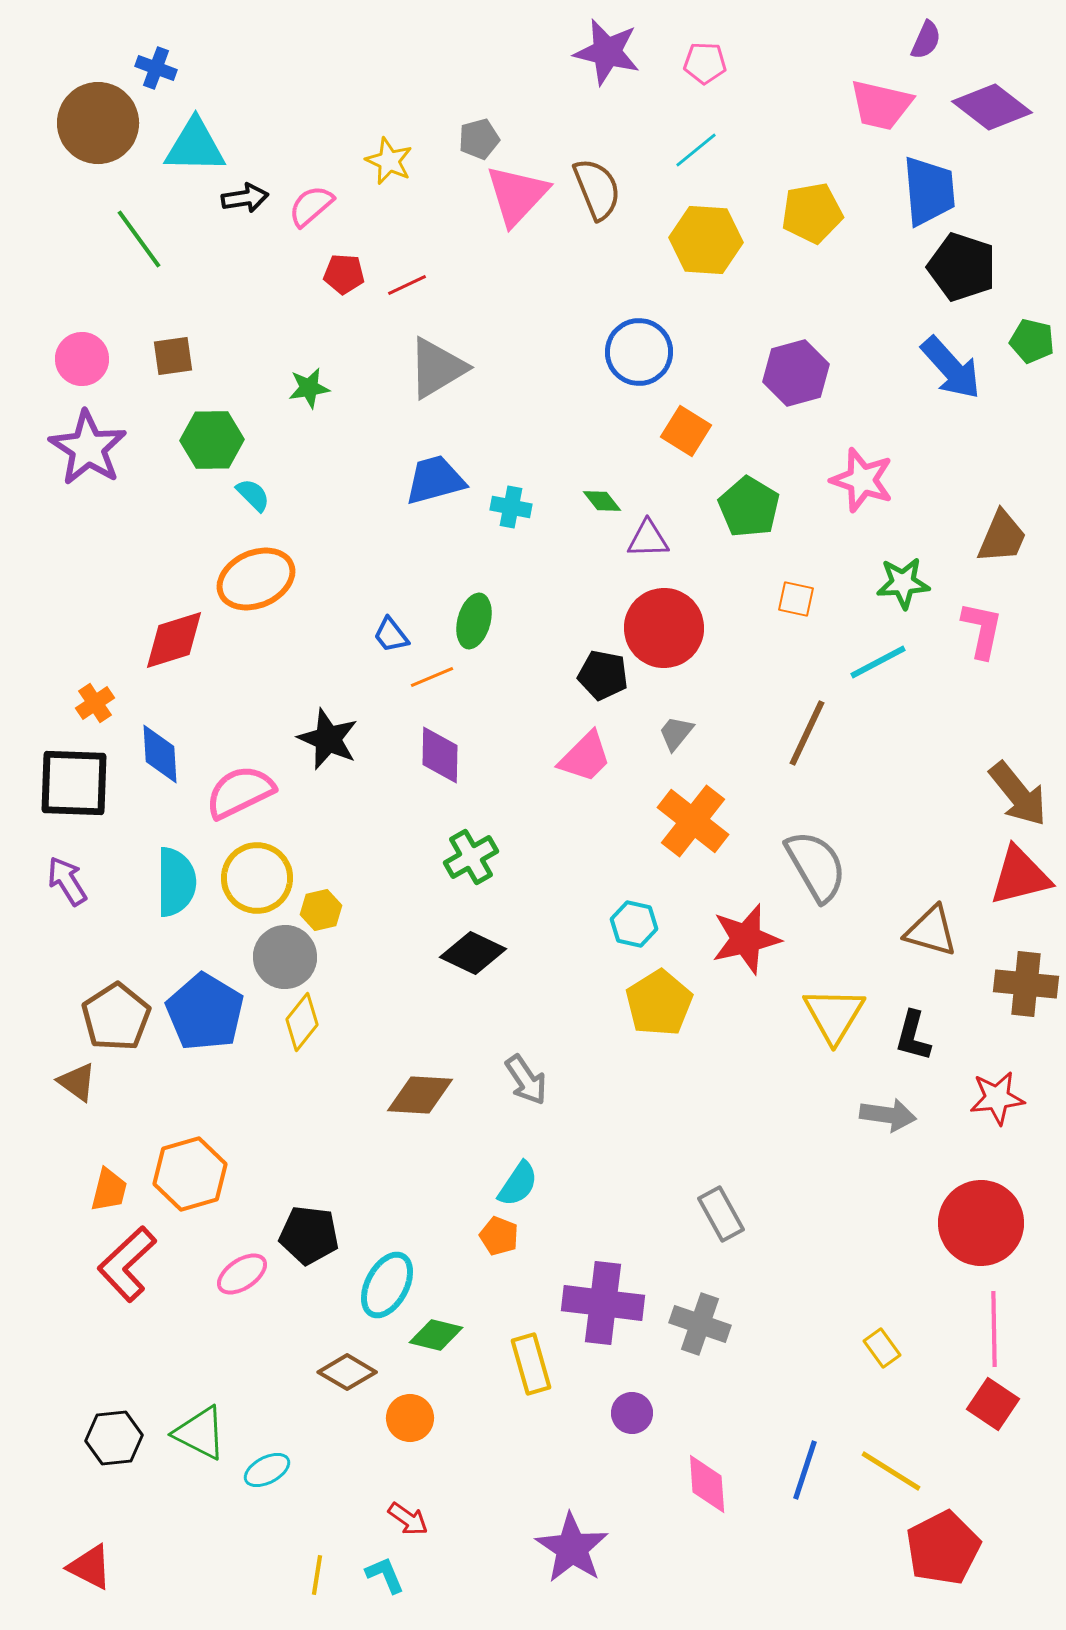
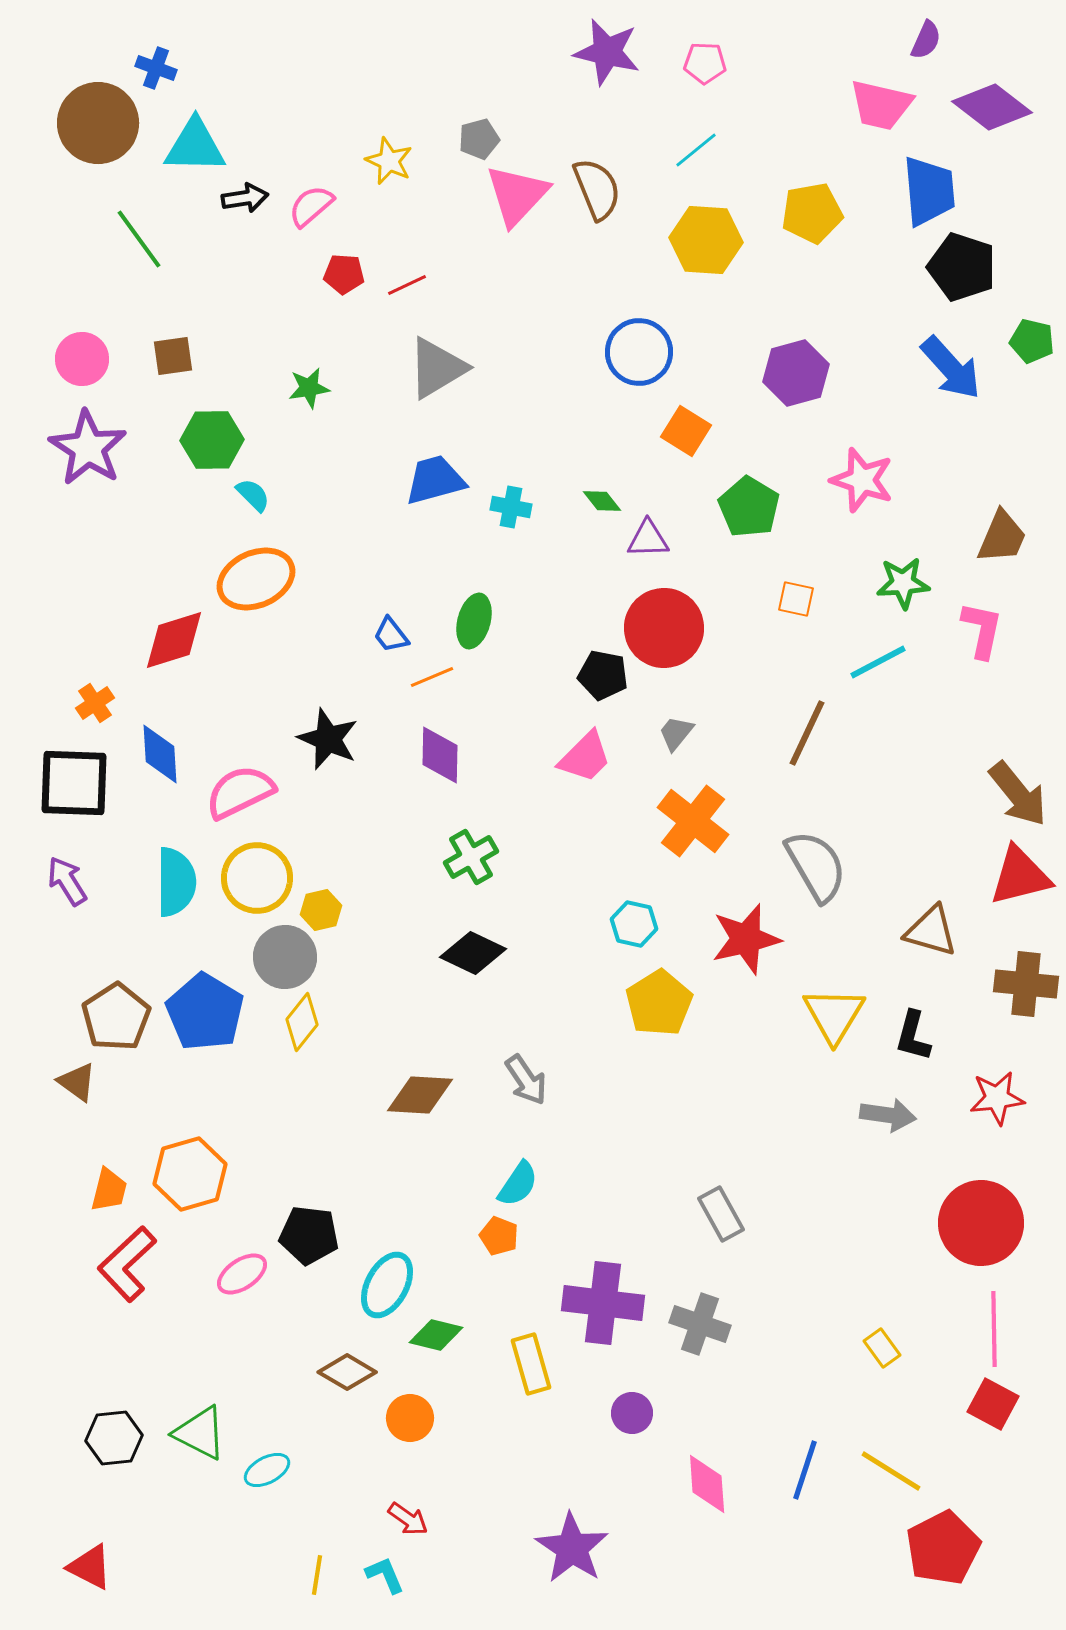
red square at (993, 1404): rotated 6 degrees counterclockwise
